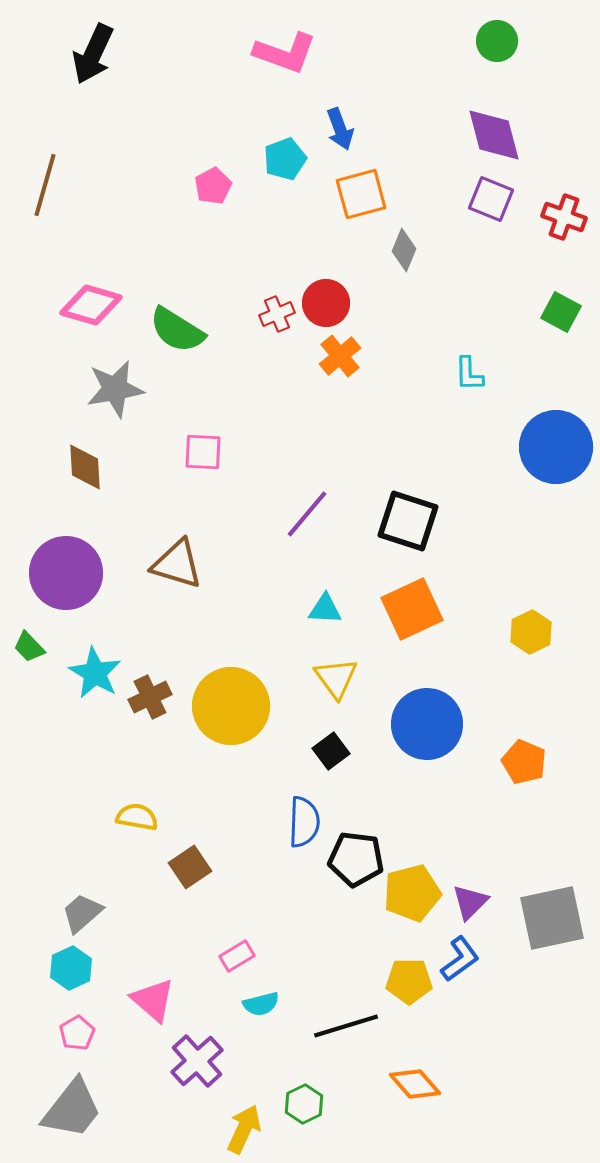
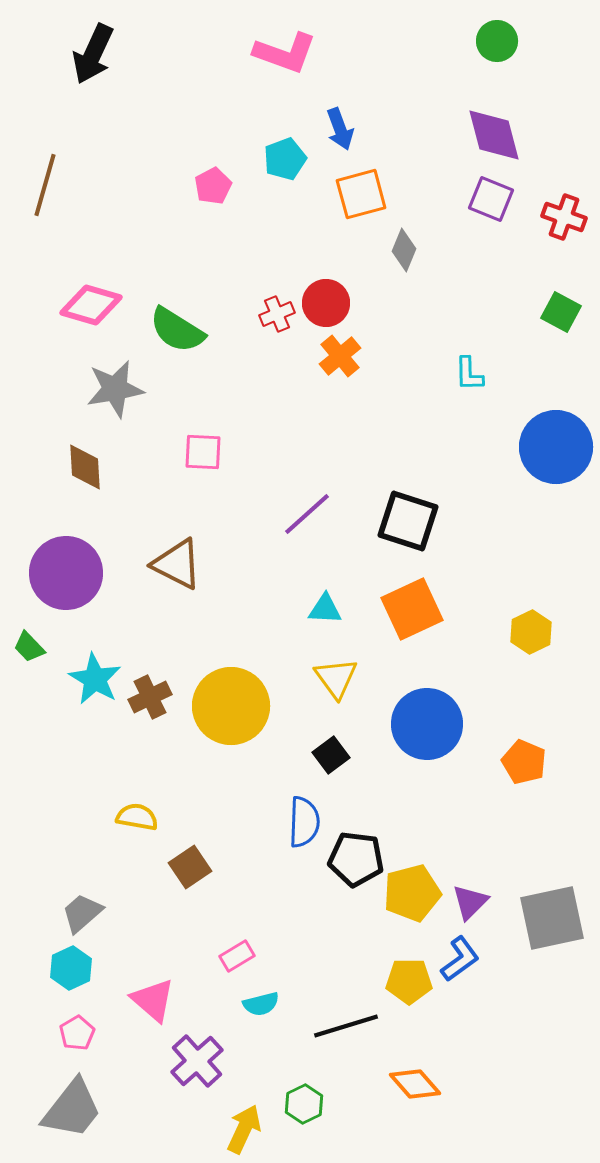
purple line at (307, 514): rotated 8 degrees clockwise
brown triangle at (177, 564): rotated 10 degrees clockwise
cyan star at (95, 673): moved 6 px down
black square at (331, 751): moved 4 px down
